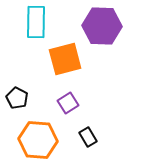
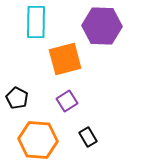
purple square: moved 1 px left, 2 px up
